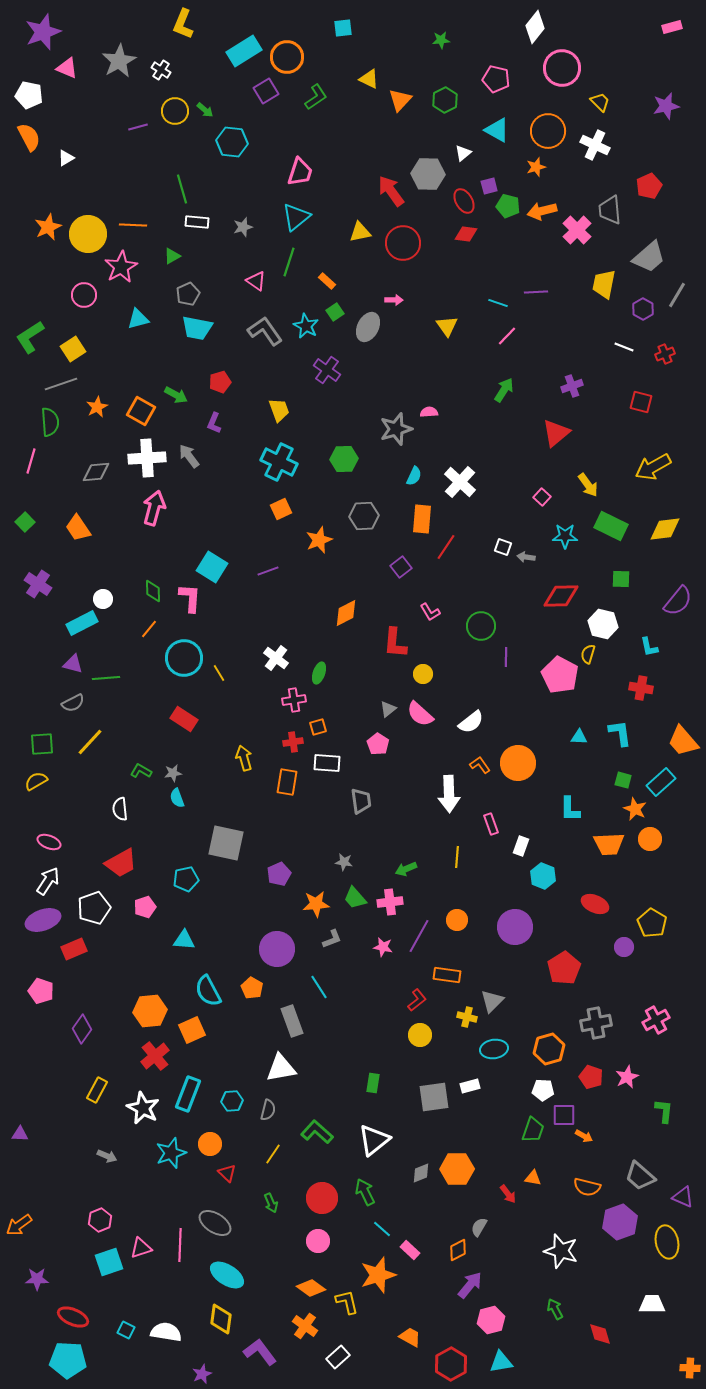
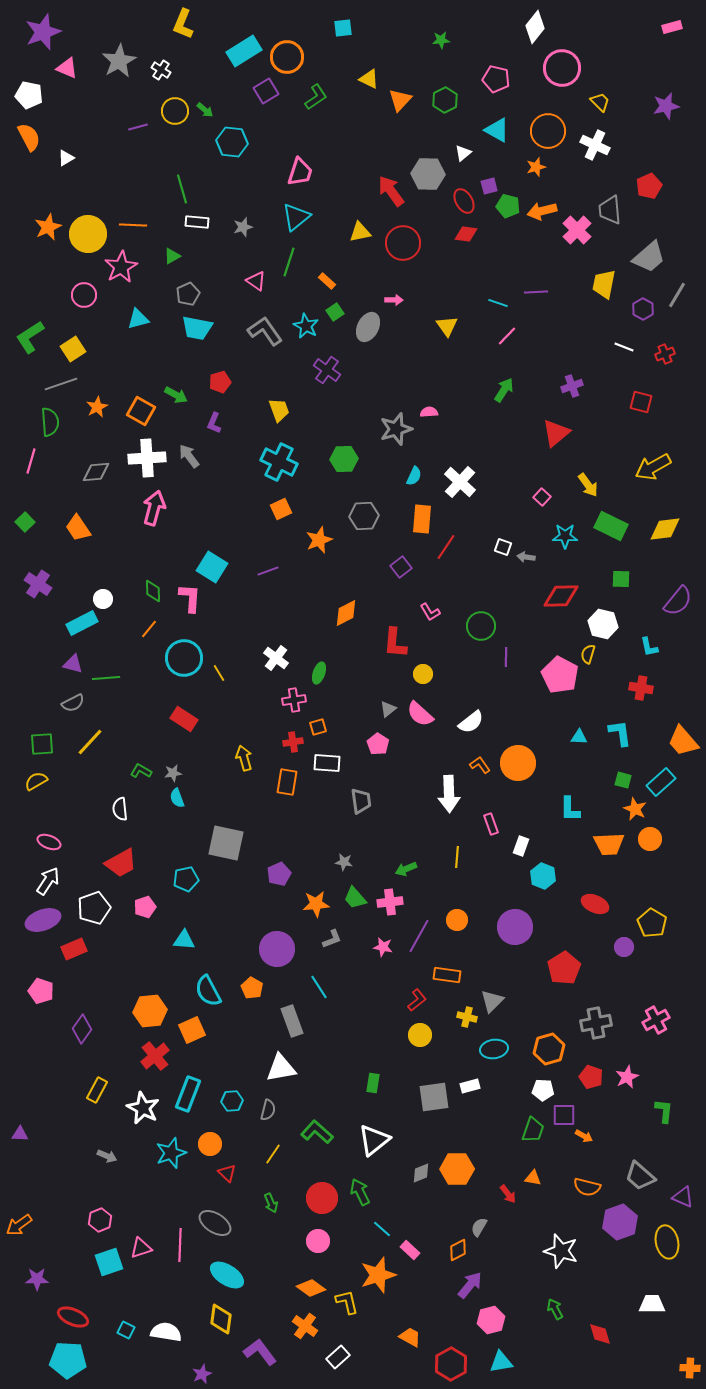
green arrow at (365, 1192): moved 5 px left
